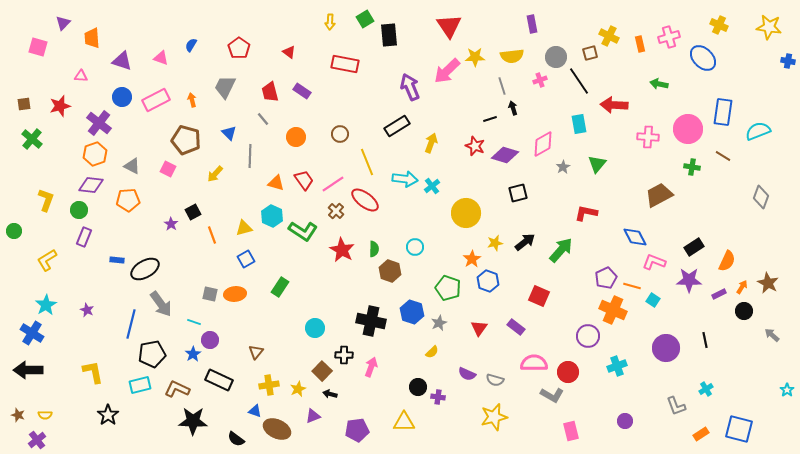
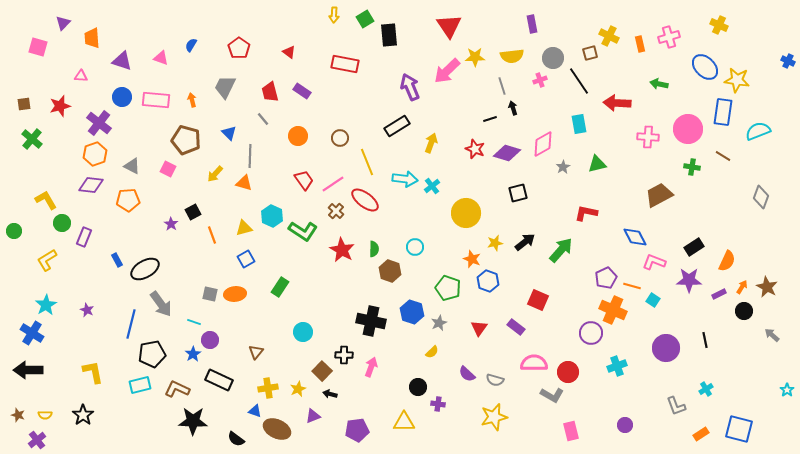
yellow arrow at (330, 22): moved 4 px right, 7 px up
yellow star at (769, 27): moved 32 px left, 53 px down
gray circle at (556, 57): moved 3 px left, 1 px down
blue ellipse at (703, 58): moved 2 px right, 9 px down
blue cross at (788, 61): rotated 16 degrees clockwise
pink rectangle at (156, 100): rotated 32 degrees clockwise
red arrow at (614, 105): moved 3 px right, 2 px up
brown circle at (340, 134): moved 4 px down
orange circle at (296, 137): moved 2 px right, 1 px up
red star at (475, 146): moved 3 px down
purple diamond at (505, 155): moved 2 px right, 2 px up
green triangle at (597, 164): rotated 36 degrees clockwise
orange triangle at (276, 183): moved 32 px left
yellow L-shape at (46, 200): rotated 50 degrees counterclockwise
green circle at (79, 210): moved 17 px left, 13 px down
orange star at (472, 259): rotated 18 degrees counterclockwise
blue rectangle at (117, 260): rotated 56 degrees clockwise
brown star at (768, 283): moved 1 px left, 4 px down
red square at (539, 296): moved 1 px left, 4 px down
cyan circle at (315, 328): moved 12 px left, 4 px down
purple circle at (588, 336): moved 3 px right, 3 px up
purple semicircle at (467, 374): rotated 18 degrees clockwise
yellow cross at (269, 385): moved 1 px left, 3 px down
purple cross at (438, 397): moved 7 px down
black star at (108, 415): moved 25 px left
purple circle at (625, 421): moved 4 px down
